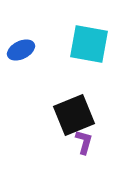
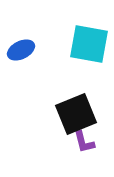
black square: moved 2 px right, 1 px up
purple L-shape: rotated 150 degrees clockwise
